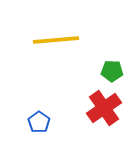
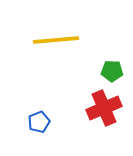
red cross: rotated 12 degrees clockwise
blue pentagon: rotated 15 degrees clockwise
